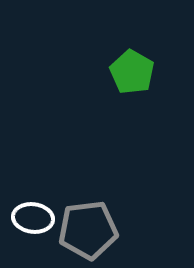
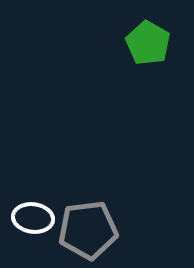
green pentagon: moved 16 px right, 29 px up
